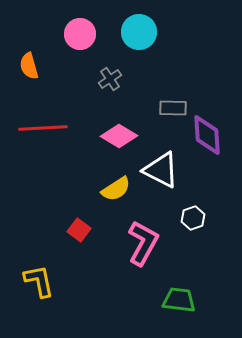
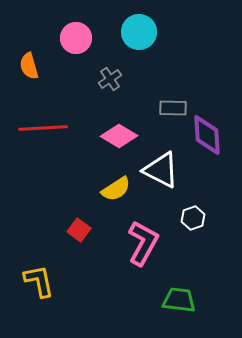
pink circle: moved 4 px left, 4 px down
